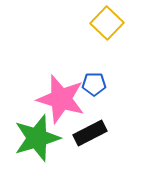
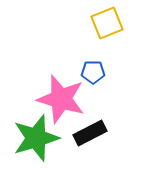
yellow square: rotated 24 degrees clockwise
blue pentagon: moved 1 px left, 12 px up
green star: moved 1 px left
